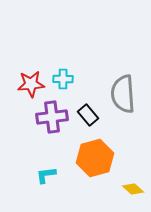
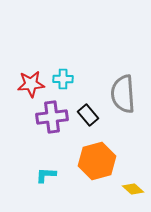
orange hexagon: moved 2 px right, 3 px down
cyan L-shape: rotated 10 degrees clockwise
